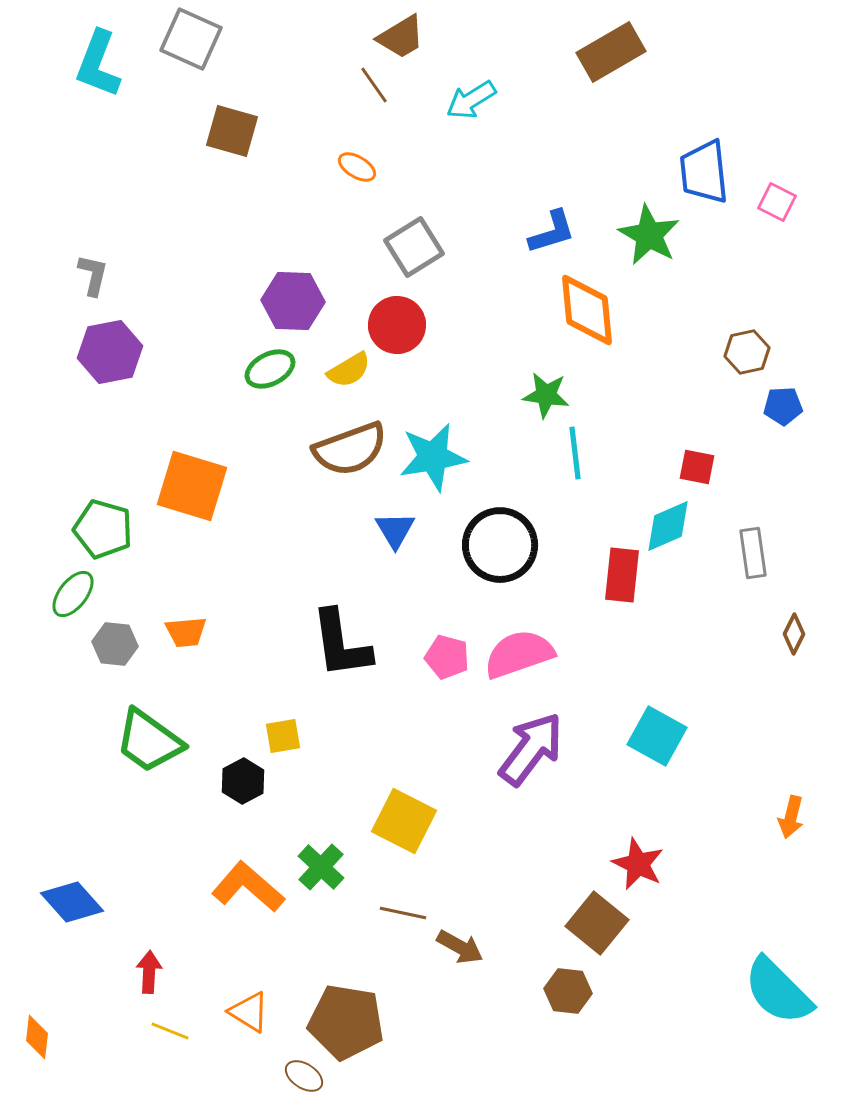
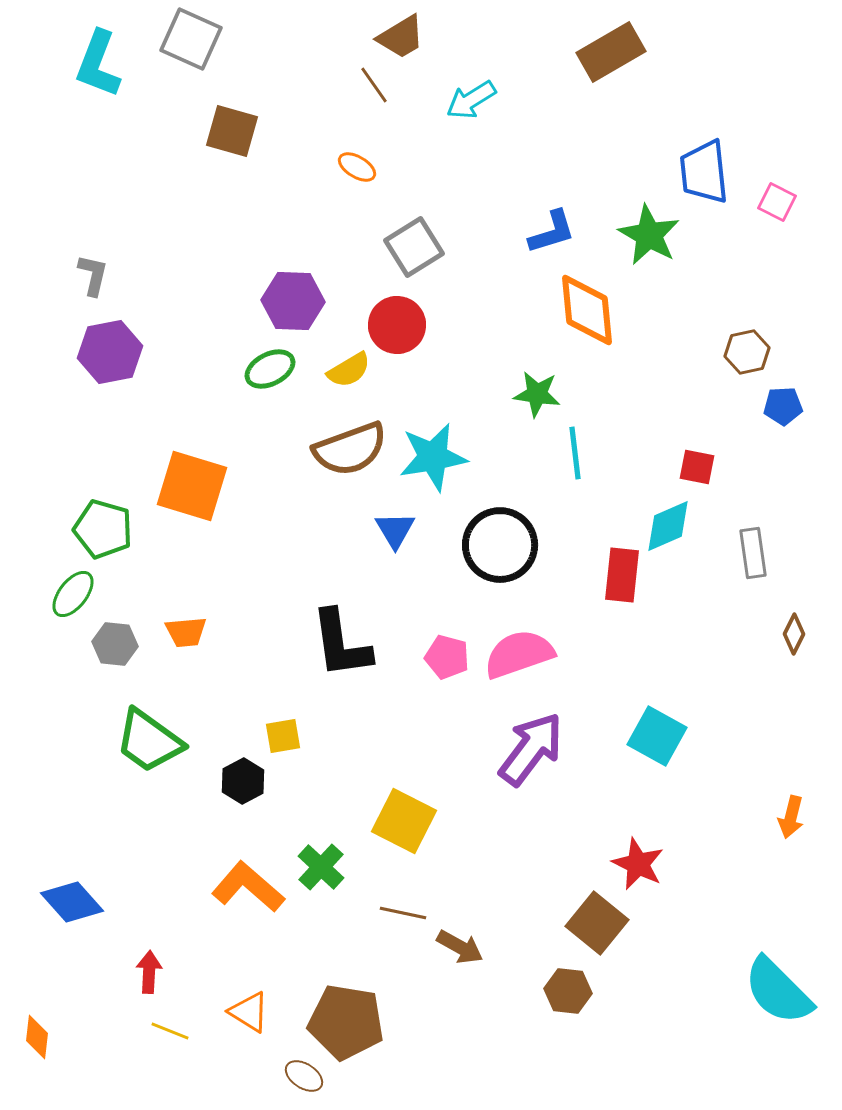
green star at (546, 395): moved 9 px left, 1 px up
